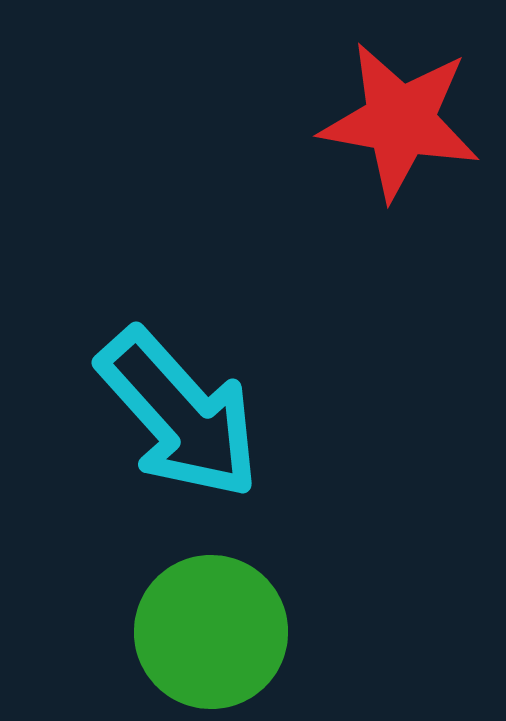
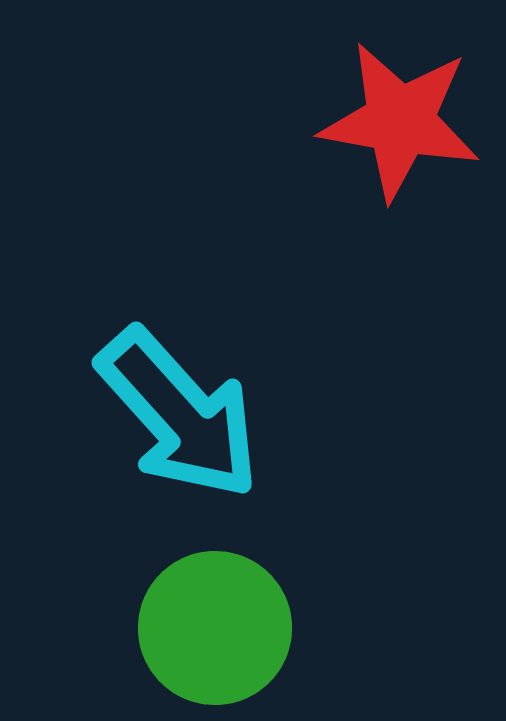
green circle: moved 4 px right, 4 px up
